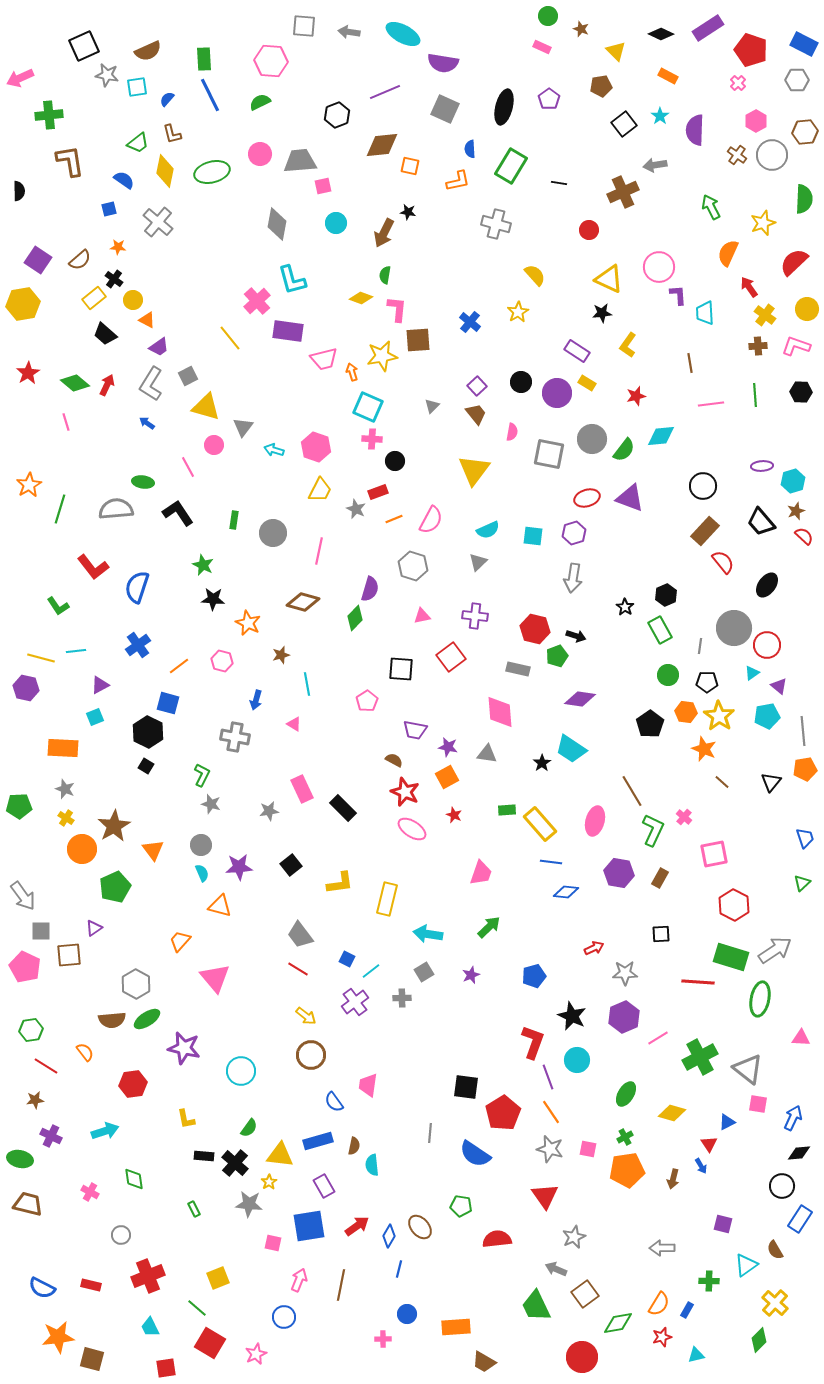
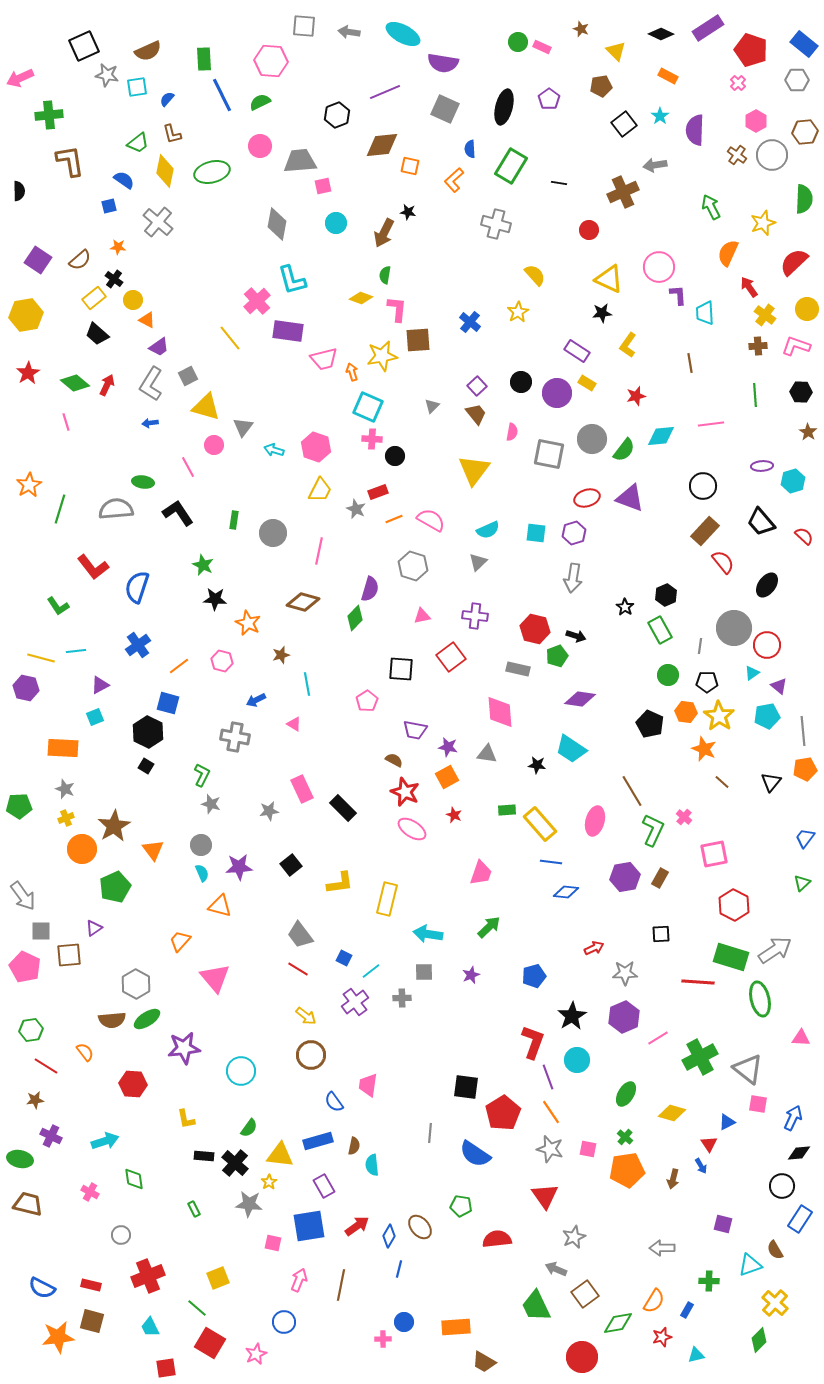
green circle at (548, 16): moved 30 px left, 26 px down
blue rectangle at (804, 44): rotated 12 degrees clockwise
blue line at (210, 95): moved 12 px right
pink circle at (260, 154): moved 8 px up
orange L-shape at (458, 181): moved 4 px left, 1 px up; rotated 150 degrees clockwise
blue square at (109, 209): moved 3 px up
yellow hexagon at (23, 304): moved 3 px right, 11 px down
black trapezoid at (105, 334): moved 8 px left
pink line at (711, 404): moved 20 px down
blue arrow at (147, 423): moved 3 px right; rotated 42 degrees counterclockwise
black circle at (395, 461): moved 5 px up
brown star at (796, 511): moved 12 px right, 79 px up; rotated 18 degrees counterclockwise
pink semicircle at (431, 520): rotated 88 degrees counterclockwise
cyan square at (533, 536): moved 3 px right, 3 px up
black star at (213, 599): moved 2 px right
blue arrow at (256, 700): rotated 48 degrees clockwise
black pentagon at (650, 724): rotated 12 degrees counterclockwise
black star at (542, 763): moved 5 px left, 2 px down; rotated 30 degrees counterclockwise
yellow cross at (66, 818): rotated 35 degrees clockwise
blue trapezoid at (805, 838): rotated 125 degrees counterclockwise
purple hexagon at (619, 873): moved 6 px right, 4 px down; rotated 20 degrees counterclockwise
blue square at (347, 959): moved 3 px left, 1 px up
gray square at (424, 972): rotated 30 degrees clockwise
green ellipse at (760, 999): rotated 24 degrees counterclockwise
black star at (572, 1016): rotated 16 degrees clockwise
purple star at (184, 1048): rotated 20 degrees counterclockwise
red hexagon at (133, 1084): rotated 12 degrees clockwise
cyan arrow at (105, 1131): moved 10 px down
green cross at (625, 1137): rotated 21 degrees counterclockwise
cyan triangle at (746, 1265): moved 4 px right; rotated 15 degrees clockwise
orange semicircle at (659, 1304): moved 5 px left, 3 px up
blue circle at (407, 1314): moved 3 px left, 8 px down
blue circle at (284, 1317): moved 5 px down
brown square at (92, 1359): moved 38 px up
